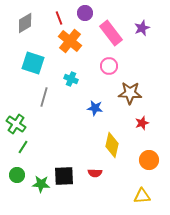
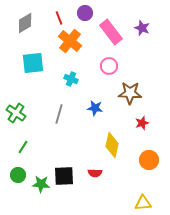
purple star: rotated 28 degrees counterclockwise
pink rectangle: moved 1 px up
cyan square: rotated 25 degrees counterclockwise
gray line: moved 15 px right, 17 px down
green cross: moved 11 px up
green circle: moved 1 px right
yellow triangle: moved 1 px right, 7 px down
